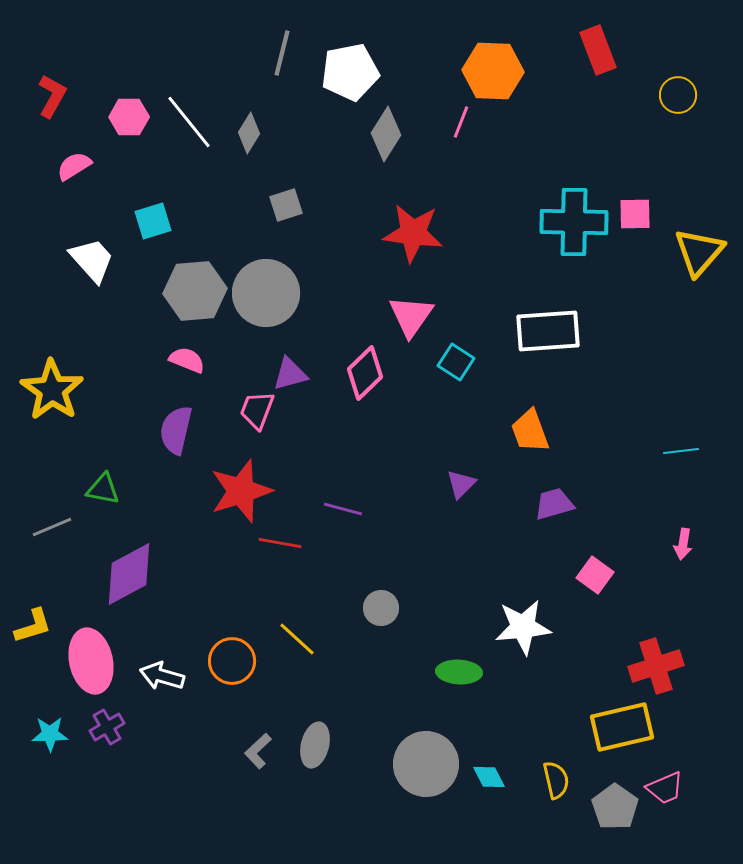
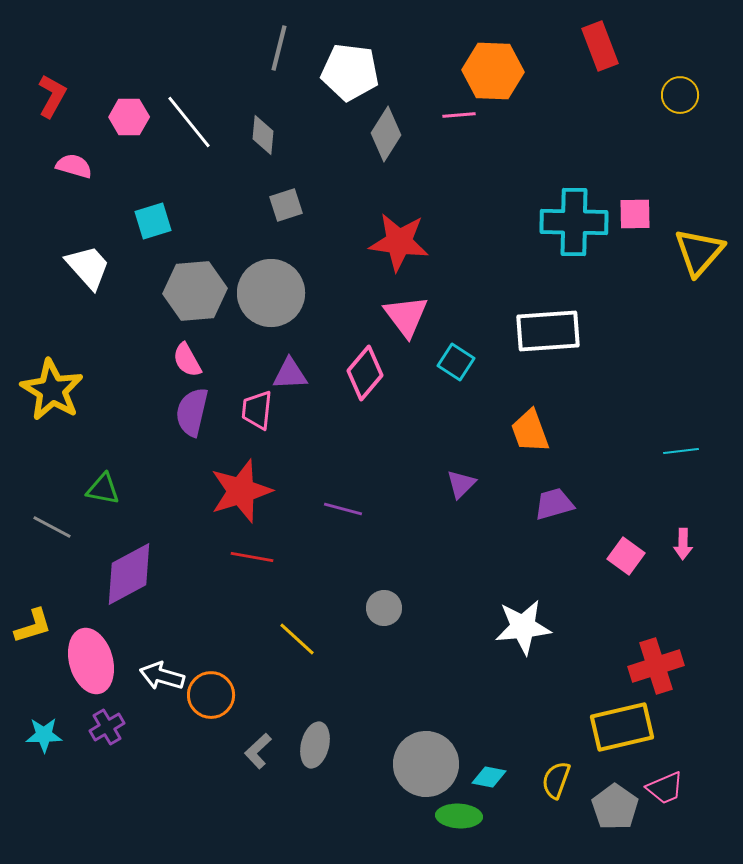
red rectangle at (598, 50): moved 2 px right, 4 px up
gray line at (282, 53): moved 3 px left, 5 px up
white pentagon at (350, 72): rotated 18 degrees clockwise
yellow circle at (678, 95): moved 2 px right
pink line at (461, 122): moved 2 px left, 7 px up; rotated 64 degrees clockwise
gray diamond at (249, 133): moved 14 px right, 2 px down; rotated 27 degrees counterclockwise
pink semicircle at (74, 166): rotated 48 degrees clockwise
red star at (413, 233): moved 14 px left, 9 px down
white trapezoid at (92, 260): moved 4 px left, 7 px down
gray circle at (266, 293): moved 5 px right
pink triangle at (411, 316): moved 5 px left; rotated 12 degrees counterclockwise
pink semicircle at (187, 360): rotated 141 degrees counterclockwise
pink diamond at (365, 373): rotated 6 degrees counterclockwise
purple triangle at (290, 374): rotated 12 degrees clockwise
yellow star at (52, 390): rotated 4 degrees counterclockwise
pink trapezoid at (257, 410): rotated 15 degrees counterclockwise
purple semicircle at (176, 430): moved 16 px right, 18 px up
gray line at (52, 527): rotated 51 degrees clockwise
red line at (280, 543): moved 28 px left, 14 px down
pink arrow at (683, 544): rotated 8 degrees counterclockwise
pink square at (595, 575): moved 31 px right, 19 px up
gray circle at (381, 608): moved 3 px right
pink ellipse at (91, 661): rotated 4 degrees counterclockwise
orange circle at (232, 661): moved 21 px left, 34 px down
green ellipse at (459, 672): moved 144 px down
cyan star at (50, 734): moved 6 px left, 1 px down
cyan diamond at (489, 777): rotated 52 degrees counterclockwise
yellow semicircle at (556, 780): rotated 147 degrees counterclockwise
